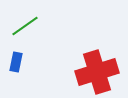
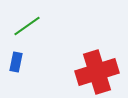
green line: moved 2 px right
